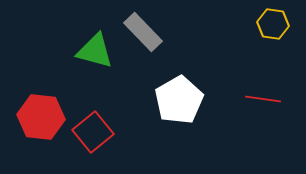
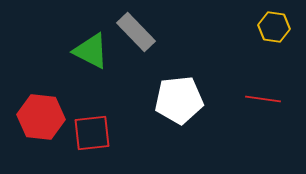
yellow hexagon: moved 1 px right, 3 px down
gray rectangle: moved 7 px left
green triangle: moved 4 px left; rotated 12 degrees clockwise
white pentagon: rotated 24 degrees clockwise
red square: moved 1 px left, 1 px down; rotated 33 degrees clockwise
